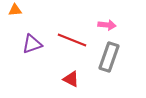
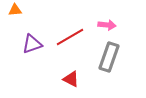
red line: moved 2 px left, 3 px up; rotated 52 degrees counterclockwise
